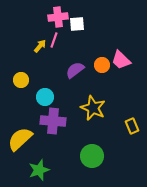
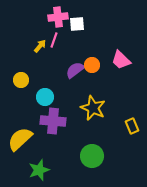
orange circle: moved 10 px left
